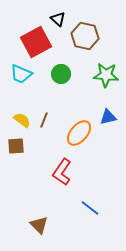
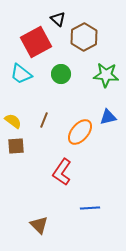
brown hexagon: moved 1 px left, 1 px down; rotated 20 degrees clockwise
cyan trapezoid: rotated 15 degrees clockwise
yellow semicircle: moved 9 px left, 1 px down
orange ellipse: moved 1 px right, 1 px up
blue line: rotated 42 degrees counterclockwise
